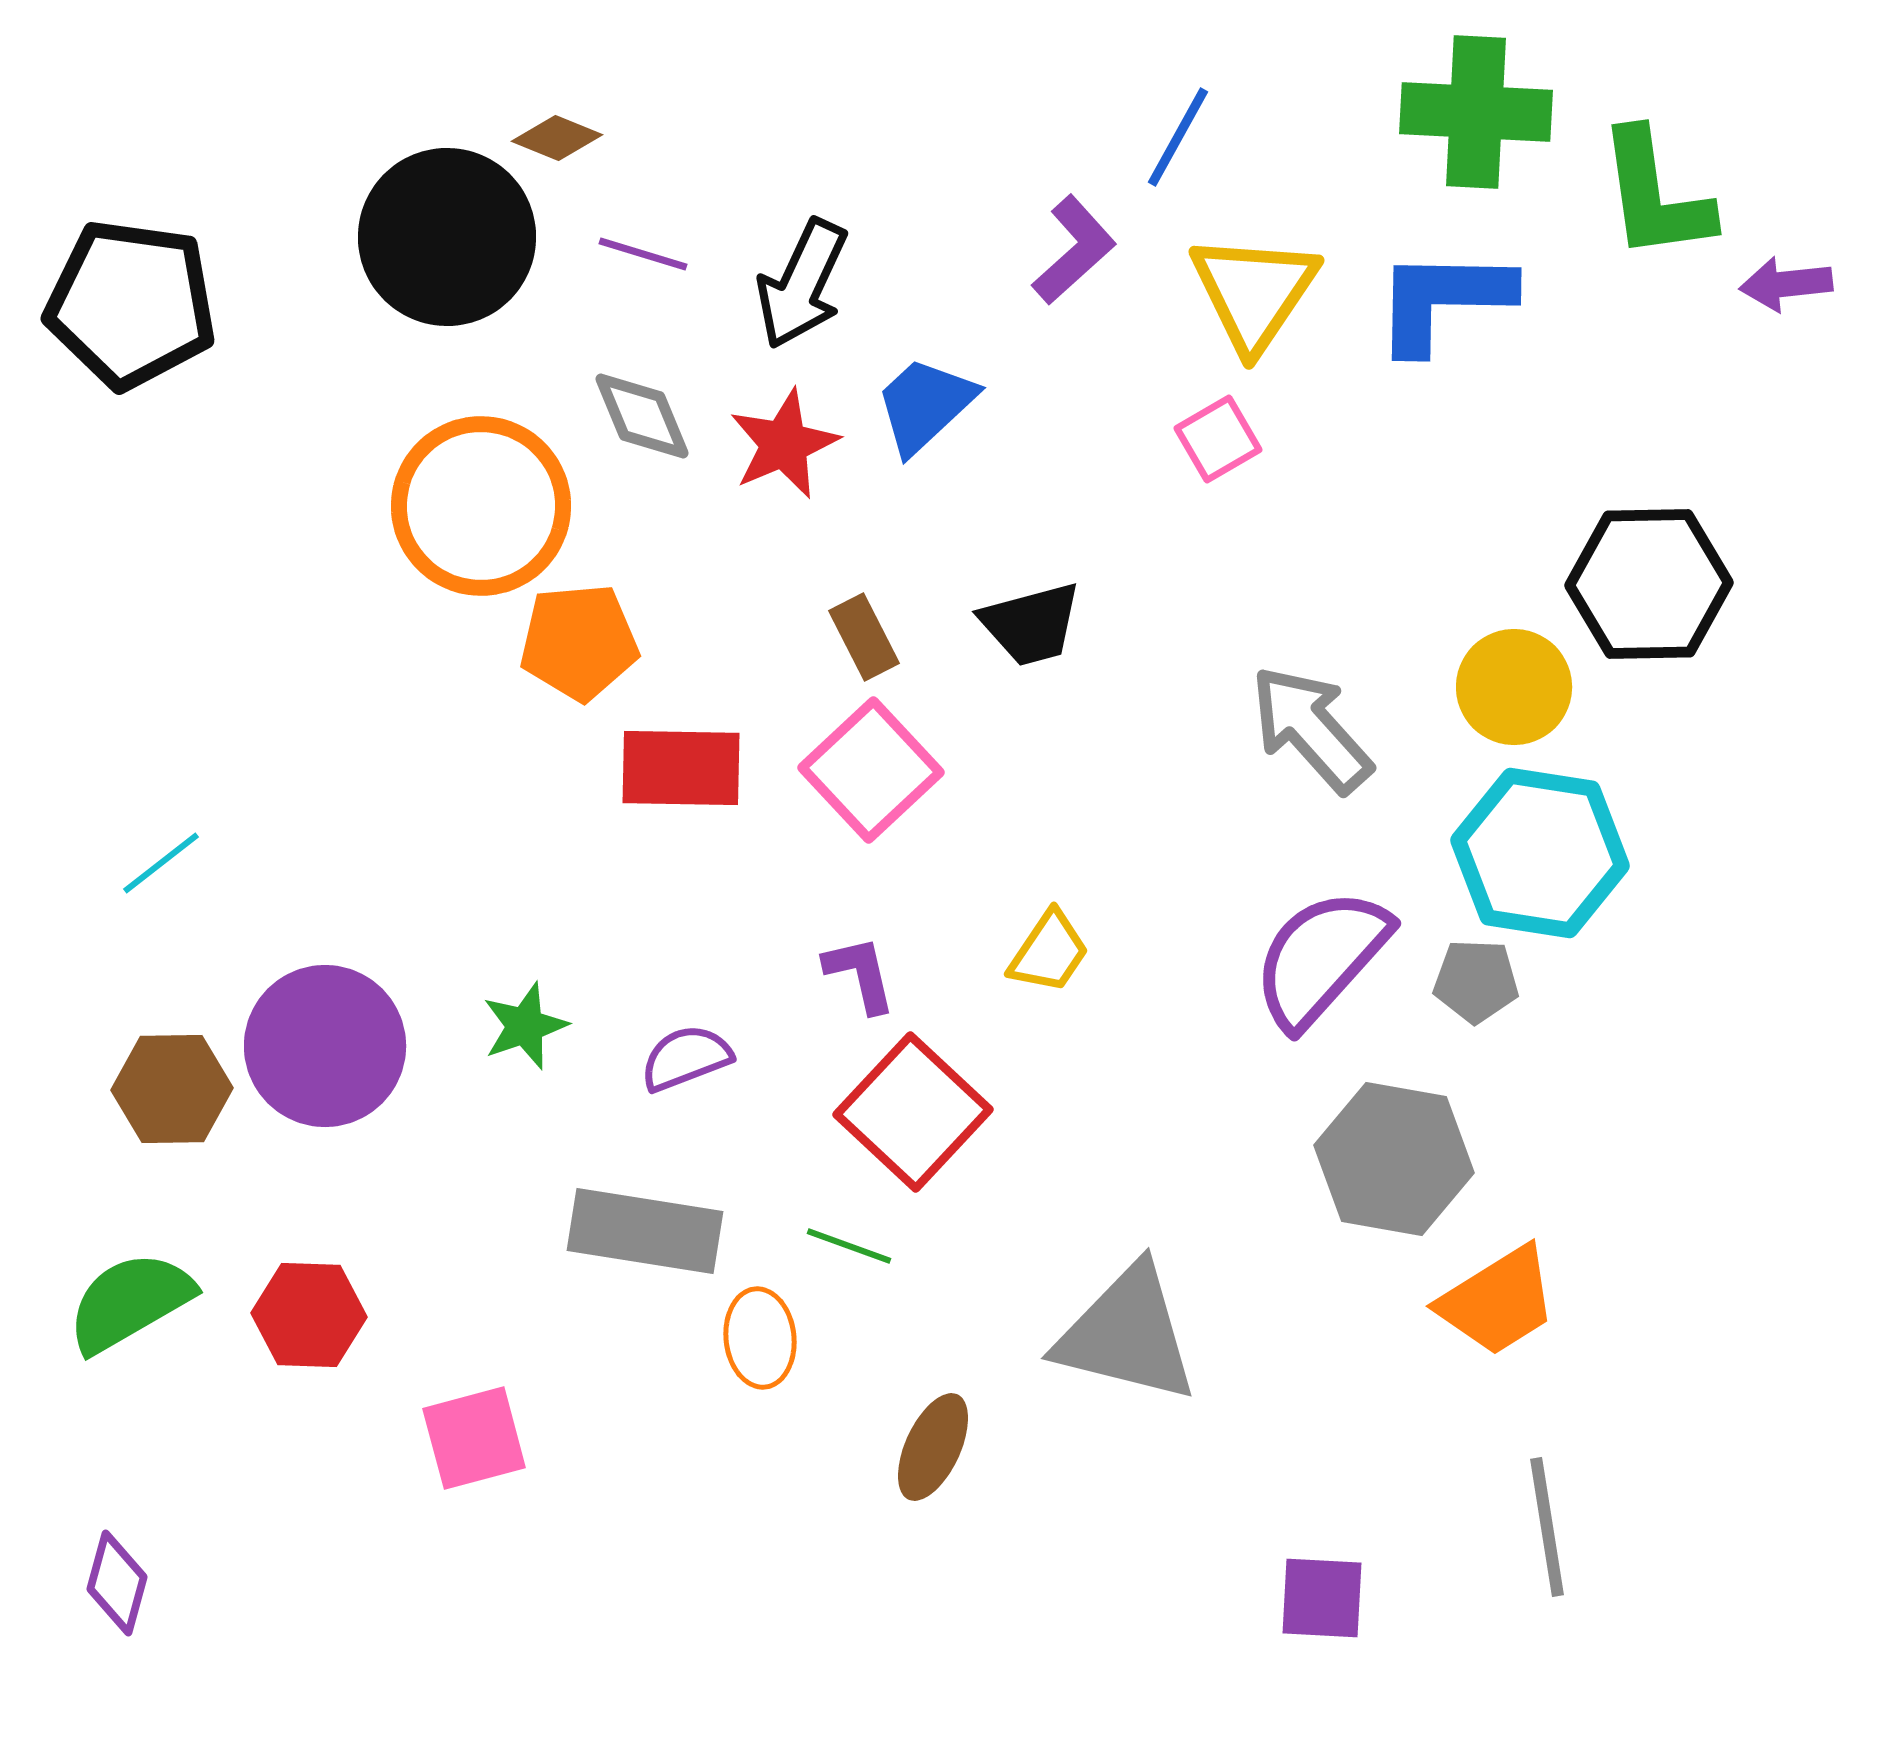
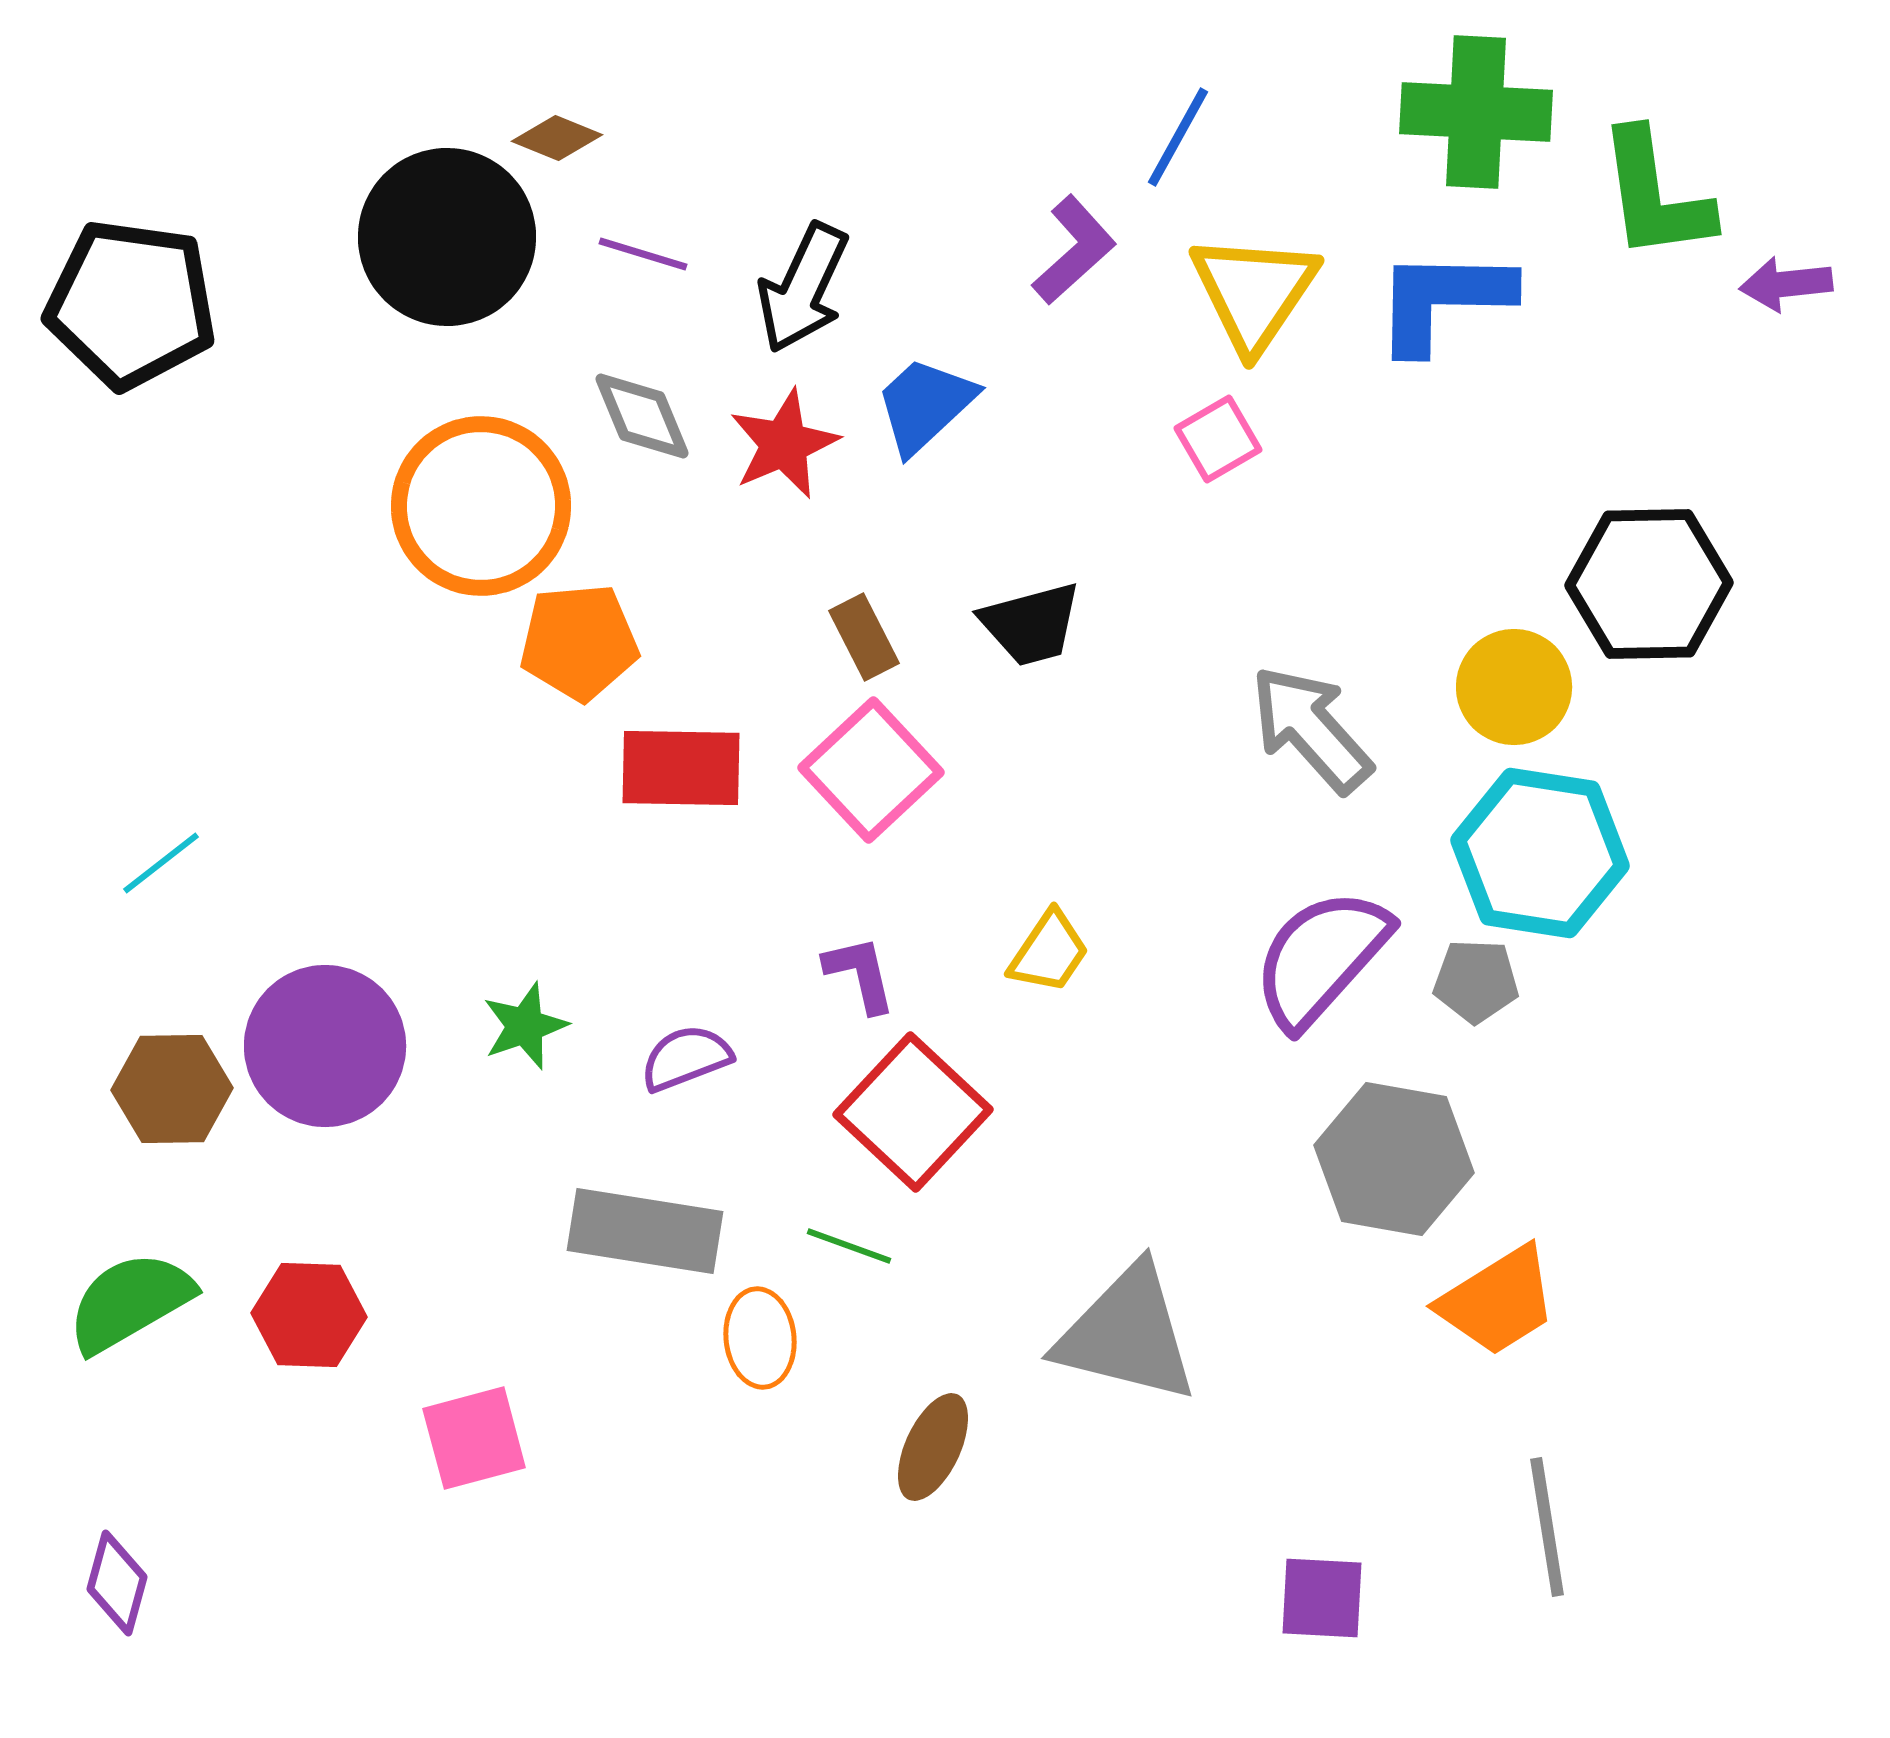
black arrow at (802, 284): moved 1 px right, 4 px down
